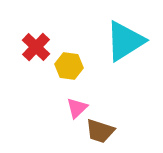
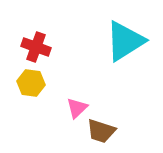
red cross: rotated 24 degrees counterclockwise
yellow hexagon: moved 38 px left, 17 px down
brown trapezoid: moved 1 px right
